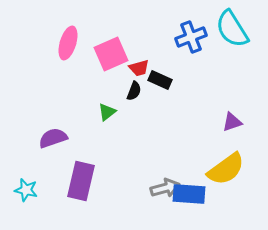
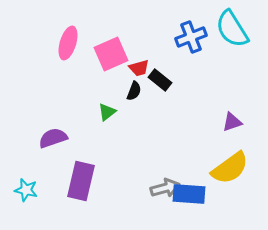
black rectangle: rotated 15 degrees clockwise
yellow semicircle: moved 4 px right, 1 px up
